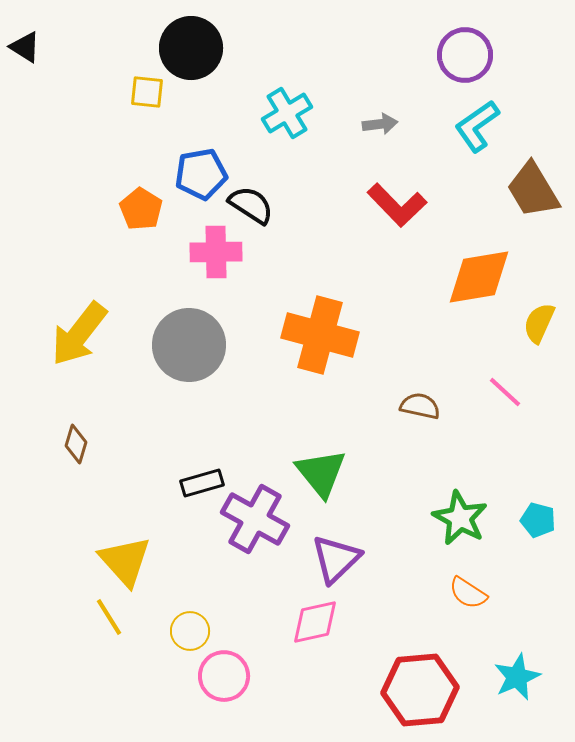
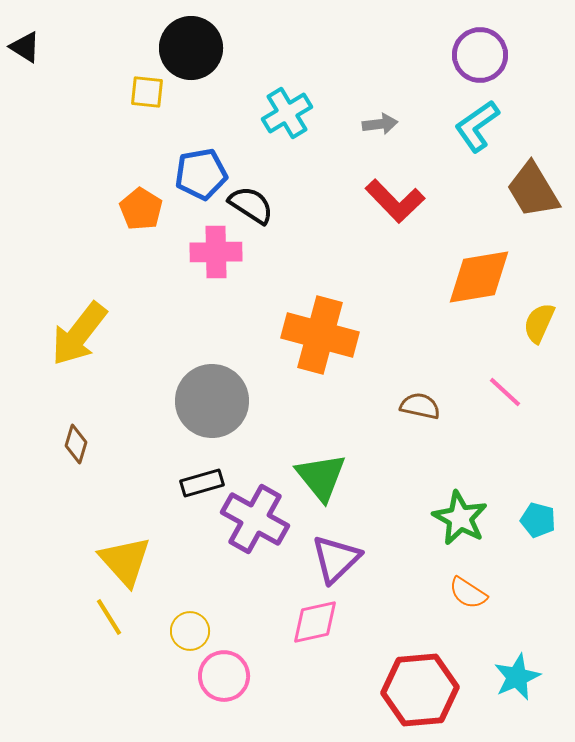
purple circle: moved 15 px right
red L-shape: moved 2 px left, 4 px up
gray circle: moved 23 px right, 56 px down
green triangle: moved 4 px down
